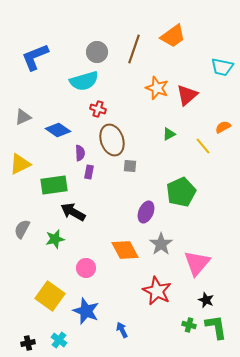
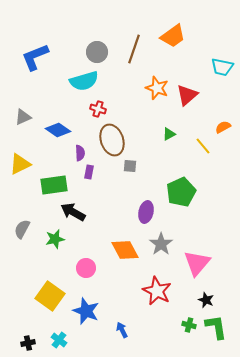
purple ellipse: rotated 10 degrees counterclockwise
